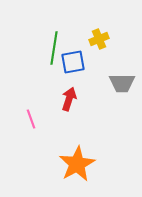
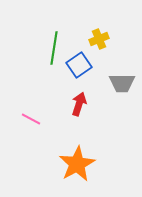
blue square: moved 6 px right, 3 px down; rotated 25 degrees counterclockwise
red arrow: moved 10 px right, 5 px down
pink line: rotated 42 degrees counterclockwise
